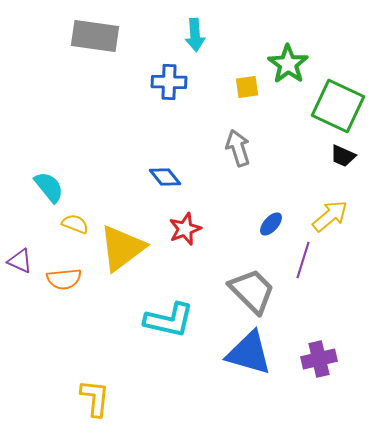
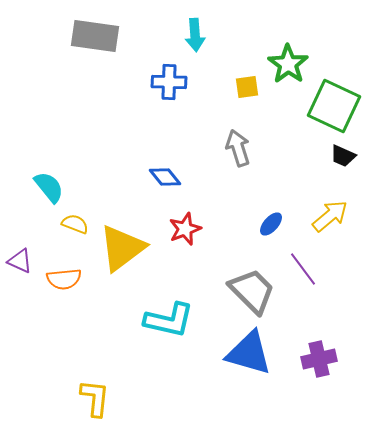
green square: moved 4 px left
purple line: moved 9 px down; rotated 54 degrees counterclockwise
